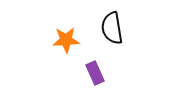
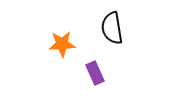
orange star: moved 4 px left, 4 px down
